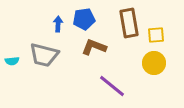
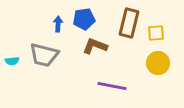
brown rectangle: rotated 24 degrees clockwise
yellow square: moved 2 px up
brown L-shape: moved 1 px right, 1 px up
yellow circle: moved 4 px right
purple line: rotated 28 degrees counterclockwise
